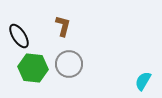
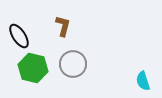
gray circle: moved 4 px right
green hexagon: rotated 8 degrees clockwise
cyan semicircle: rotated 48 degrees counterclockwise
